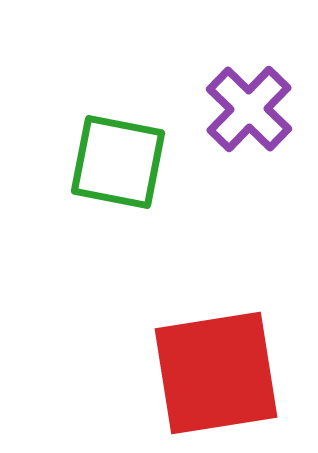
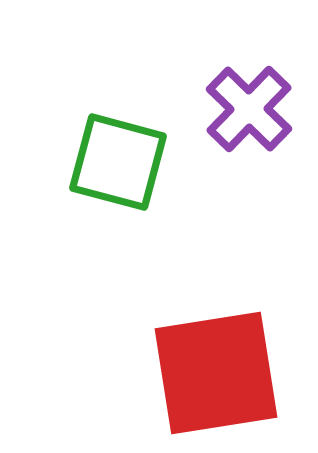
green square: rotated 4 degrees clockwise
